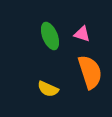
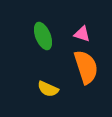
green ellipse: moved 7 px left
orange semicircle: moved 4 px left, 5 px up
